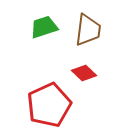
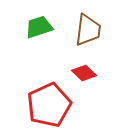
green trapezoid: moved 5 px left
